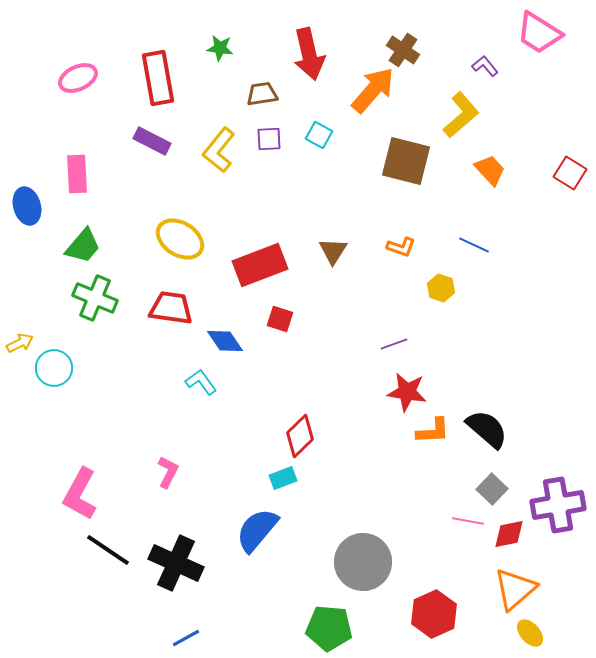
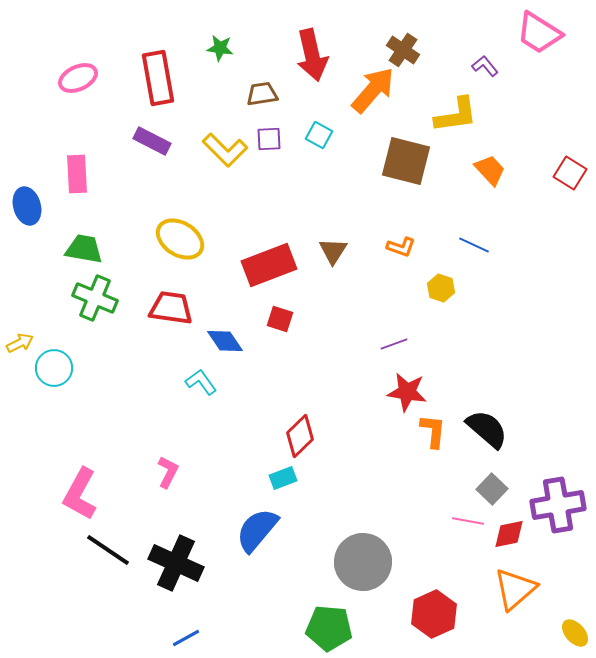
red arrow at (309, 54): moved 3 px right, 1 px down
yellow L-shape at (461, 115): moved 5 px left; rotated 33 degrees clockwise
yellow L-shape at (219, 150): moved 6 px right; rotated 84 degrees counterclockwise
green trapezoid at (83, 246): moved 1 px right, 3 px down; rotated 120 degrees counterclockwise
red rectangle at (260, 265): moved 9 px right
orange L-shape at (433, 431): rotated 81 degrees counterclockwise
yellow ellipse at (530, 633): moved 45 px right
